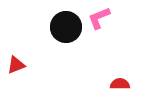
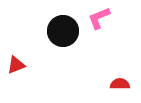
black circle: moved 3 px left, 4 px down
